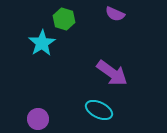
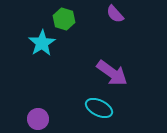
purple semicircle: rotated 24 degrees clockwise
cyan ellipse: moved 2 px up
